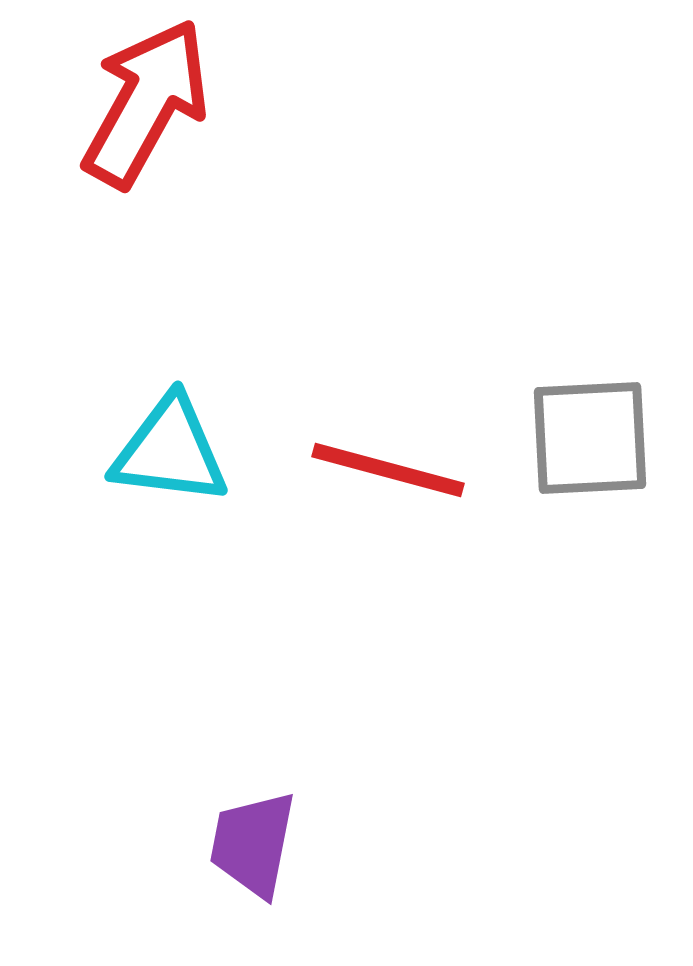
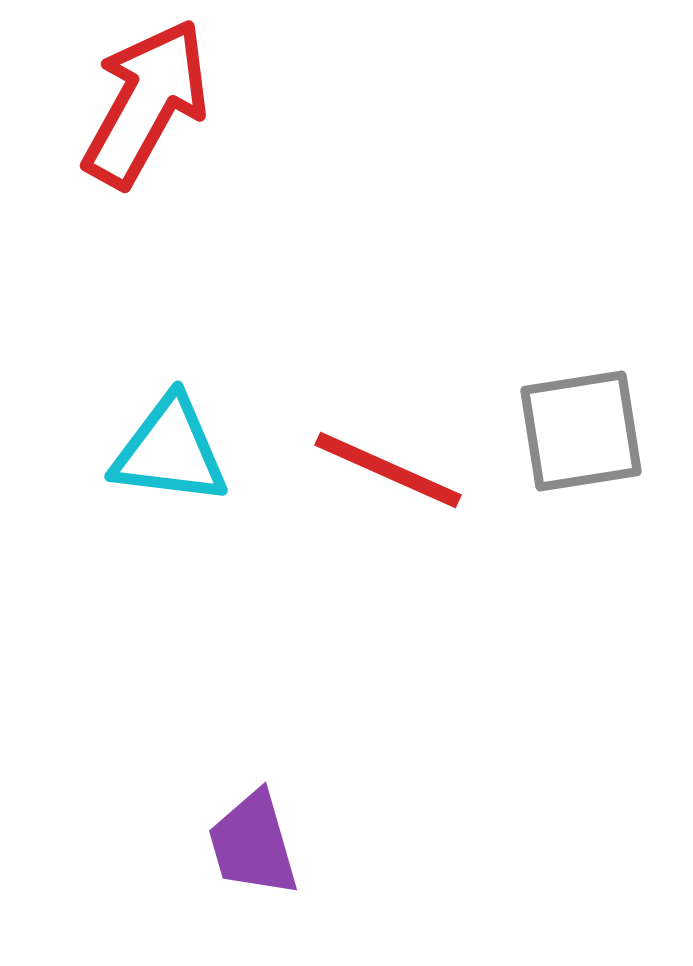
gray square: moved 9 px left, 7 px up; rotated 6 degrees counterclockwise
red line: rotated 9 degrees clockwise
purple trapezoid: rotated 27 degrees counterclockwise
